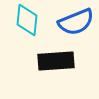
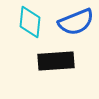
cyan diamond: moved 3 px right, 2 px down
